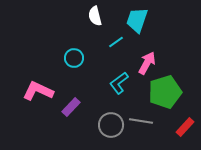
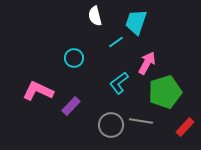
cyan trapezoid: moved 1 px left, 2 px down
purple rectangle: moved 1 px up
